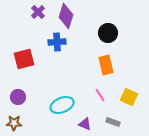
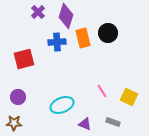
orange rectangle: moved 23 px left, 27 px up
pink line: moved 2 px right, 4 px up
